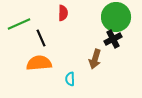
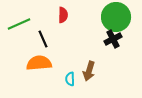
red semicircle: moved 2 px down
black line: moved 2 px right, 1 px down
brown arrow: moved 6 px left, 12 px down
